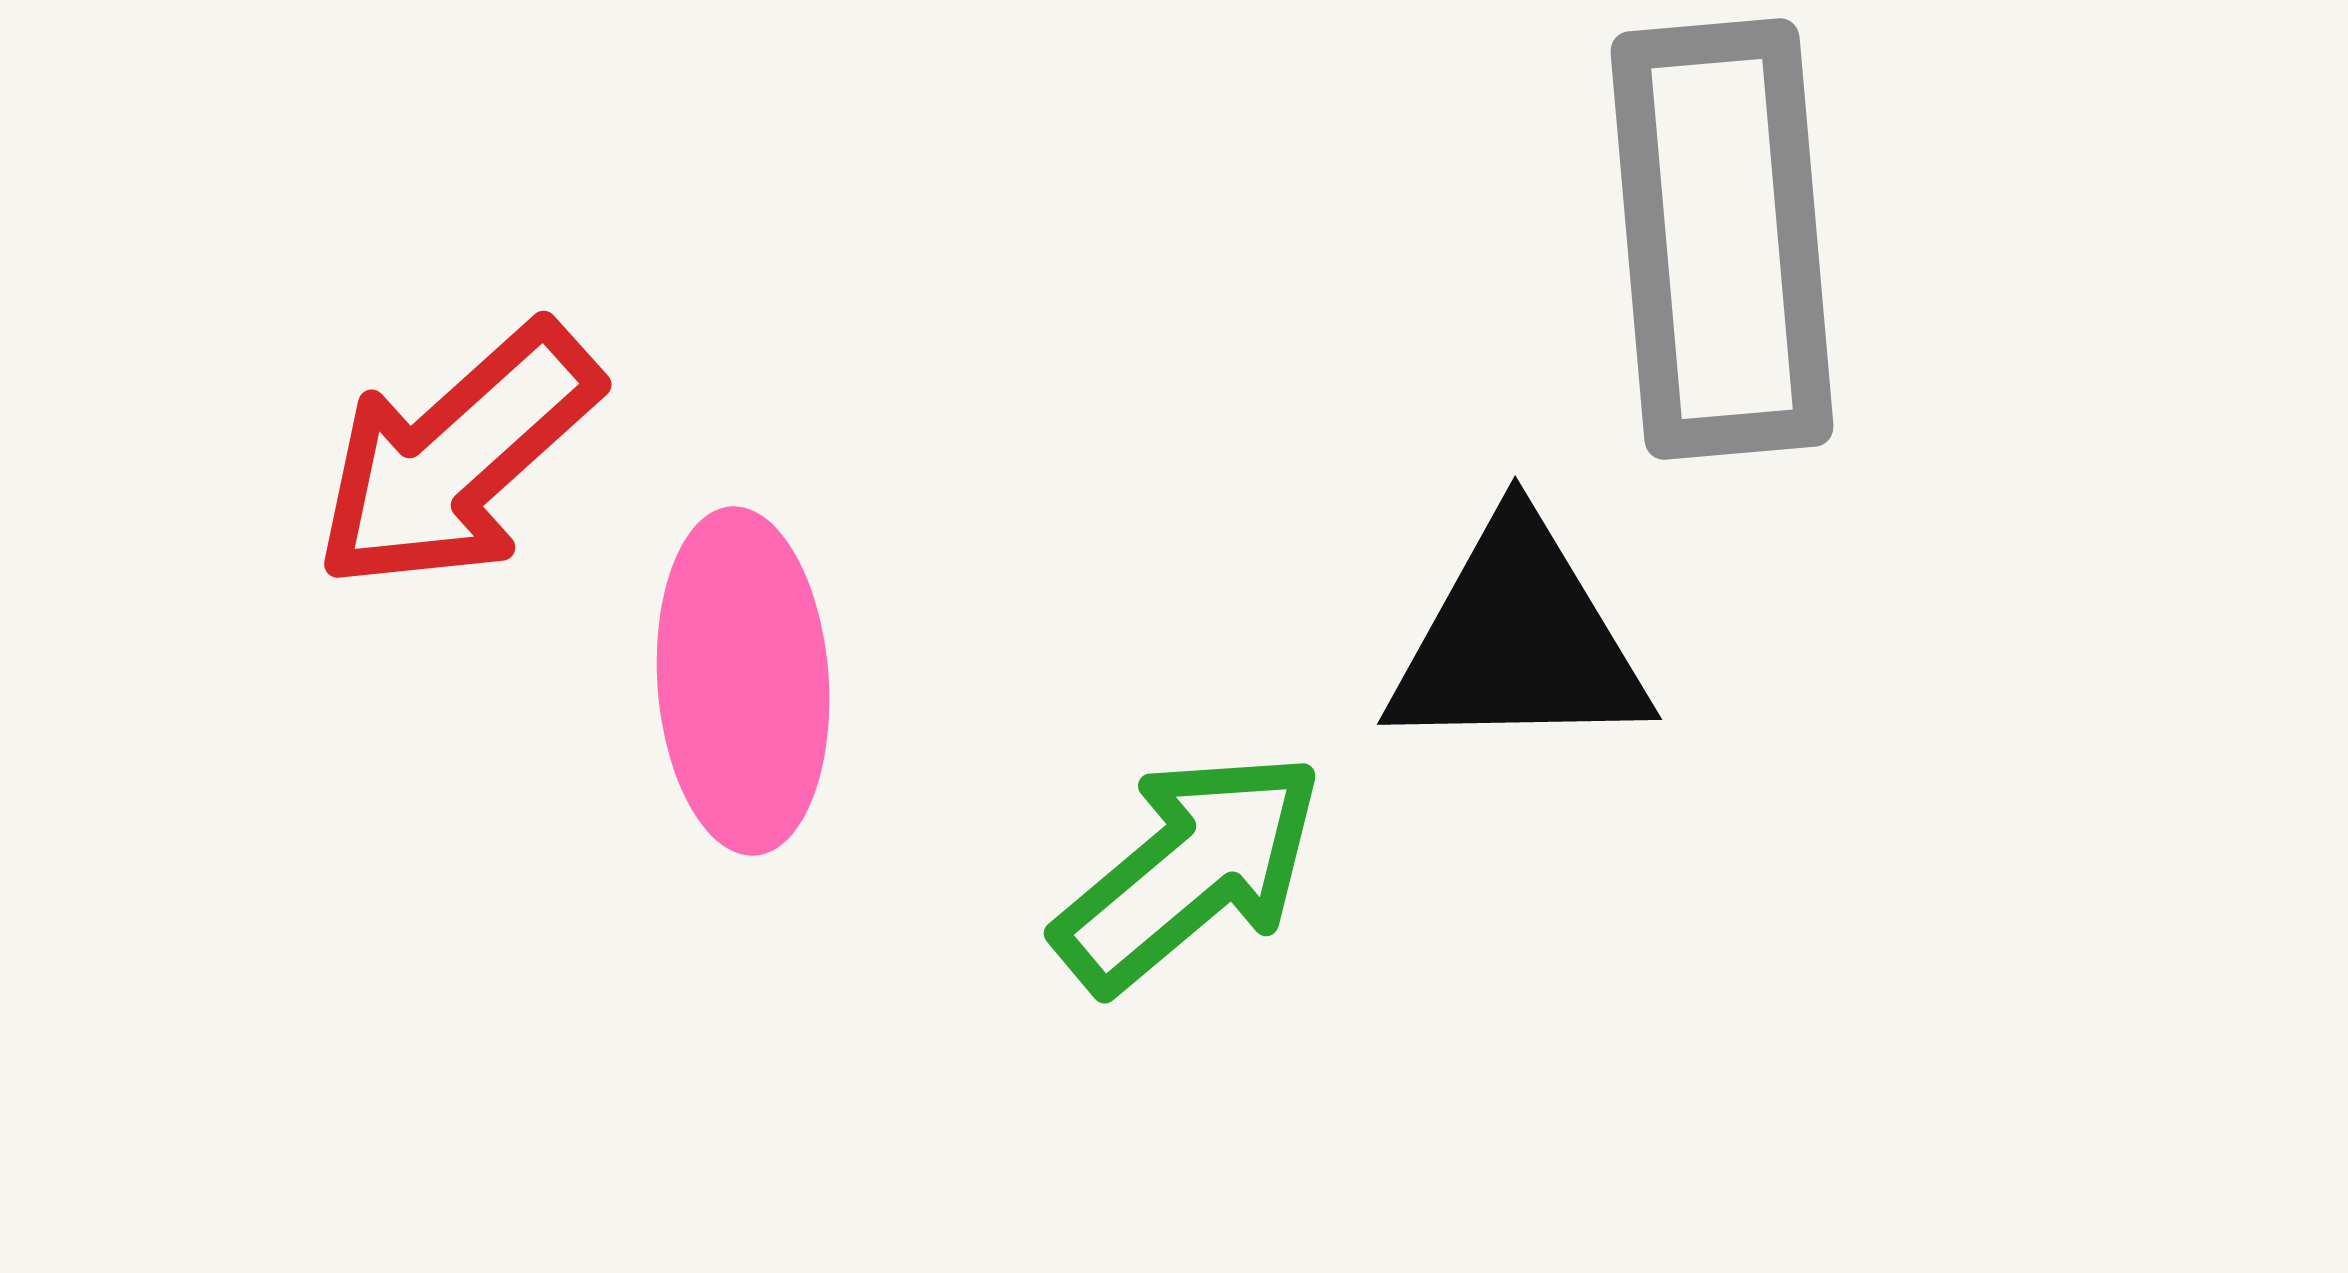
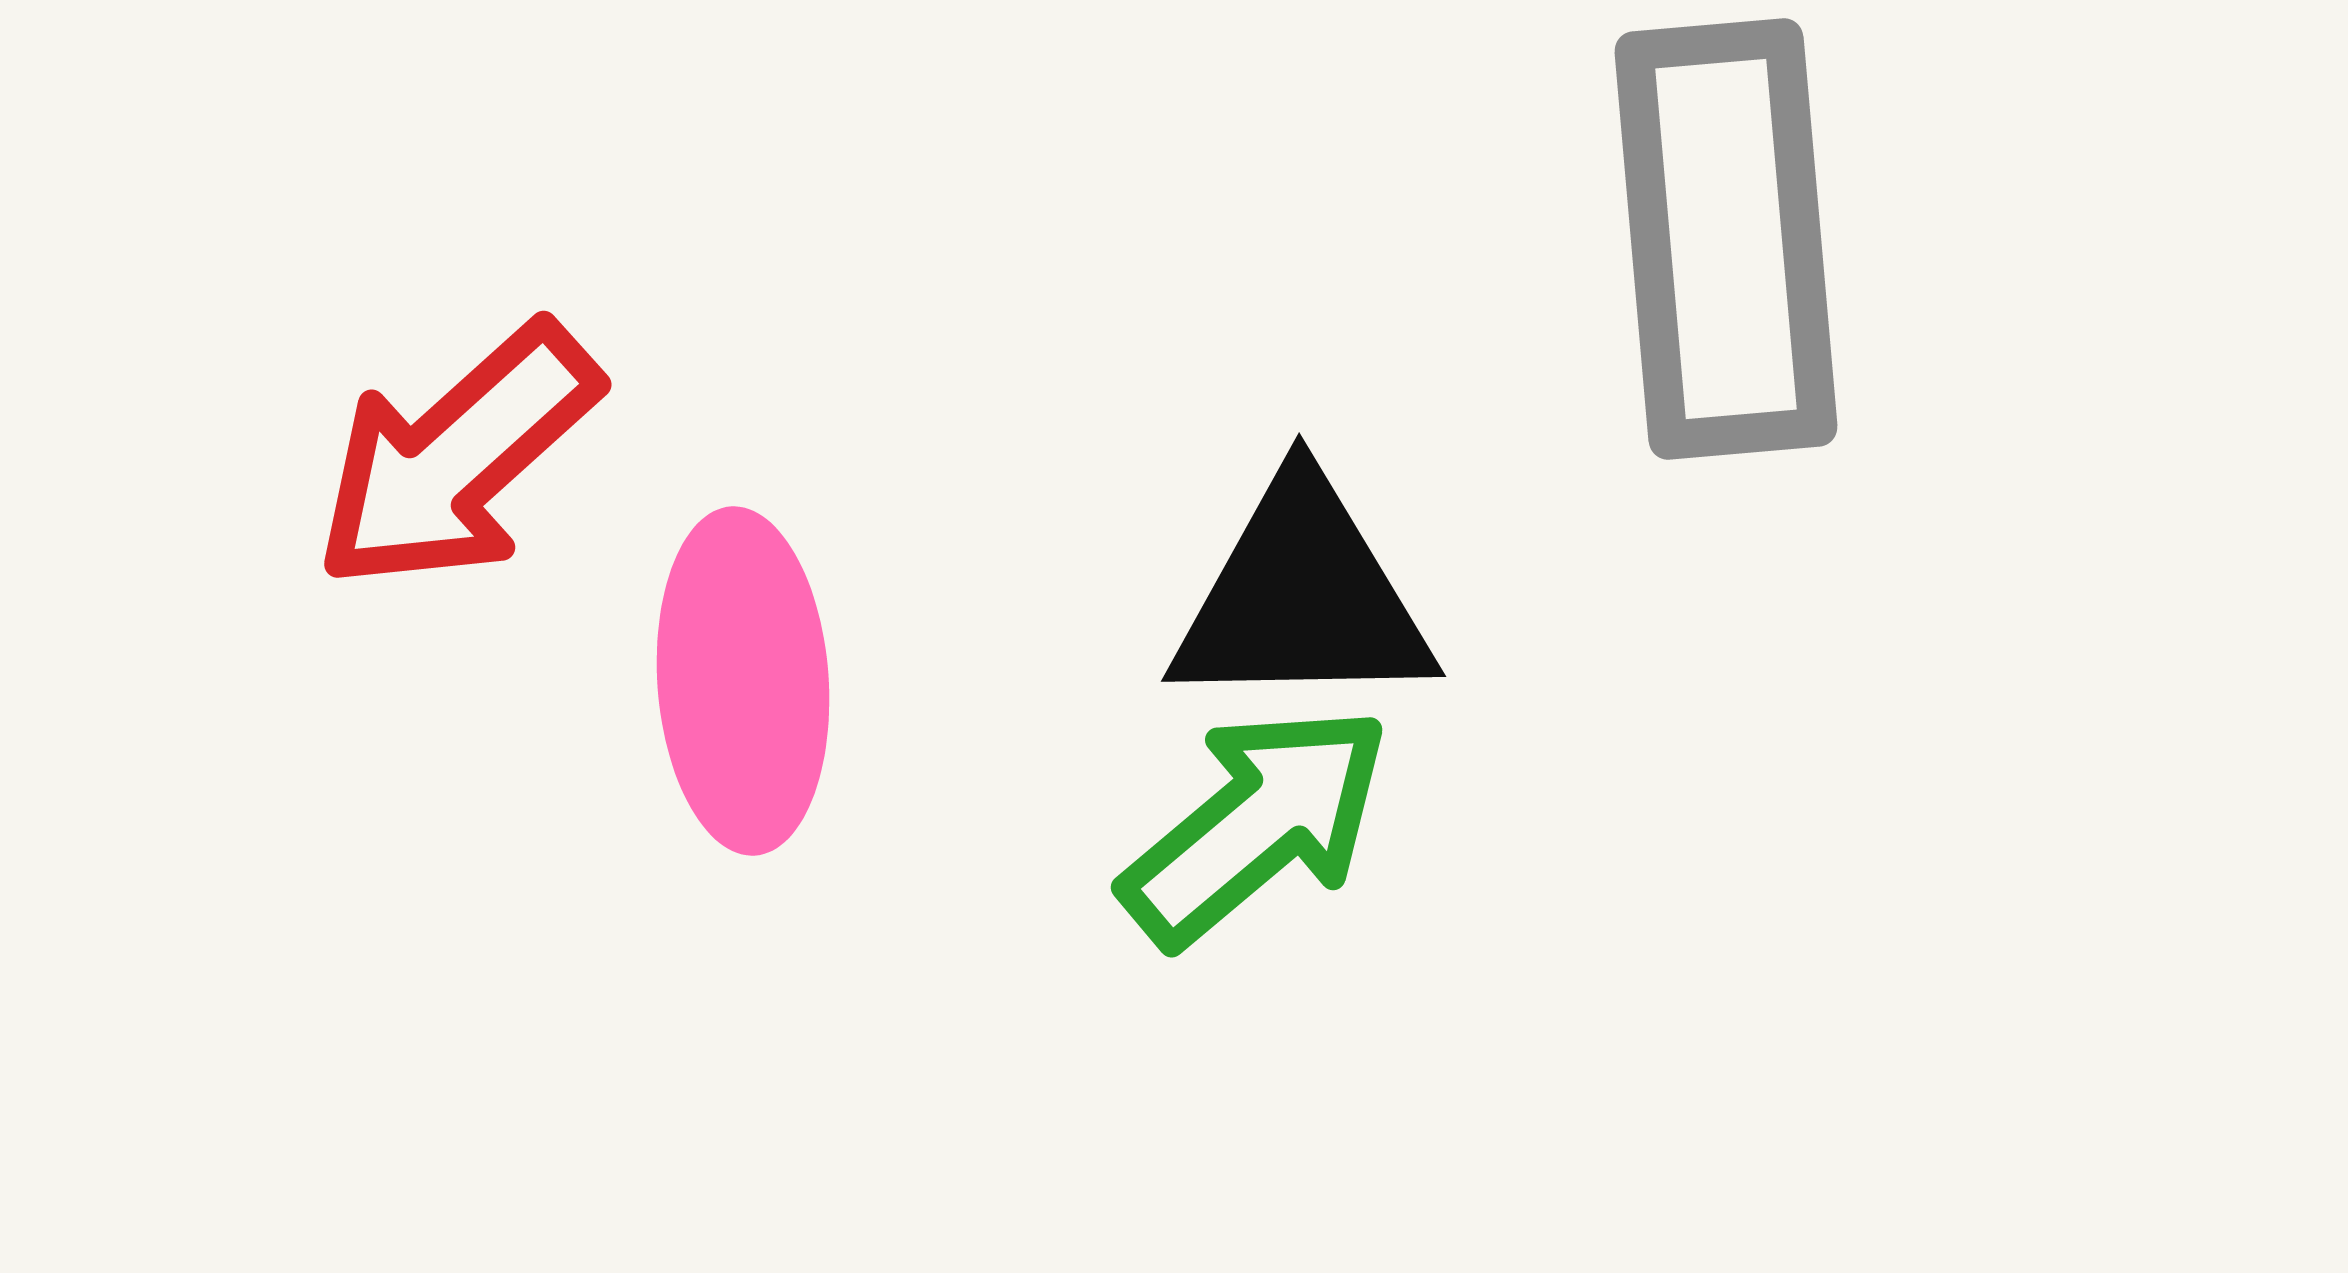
gray rectangle: moved 4 px right
black triangle: moved 216 px left, 43 px up
green arrow: moved 67 px right, 46 px up
